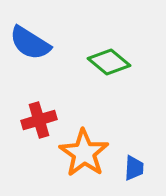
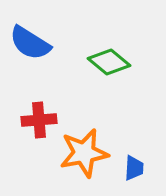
red cross: rotated 12 degrees clockwise
orange star: rotated 27 degrees clockwise
